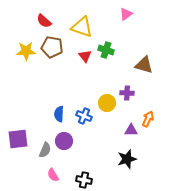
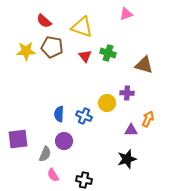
pink triangle: rotated 16 degrees clockwise
green cross: moved 2 px right, 3 px down
gray semicircle: moved 4 px down
